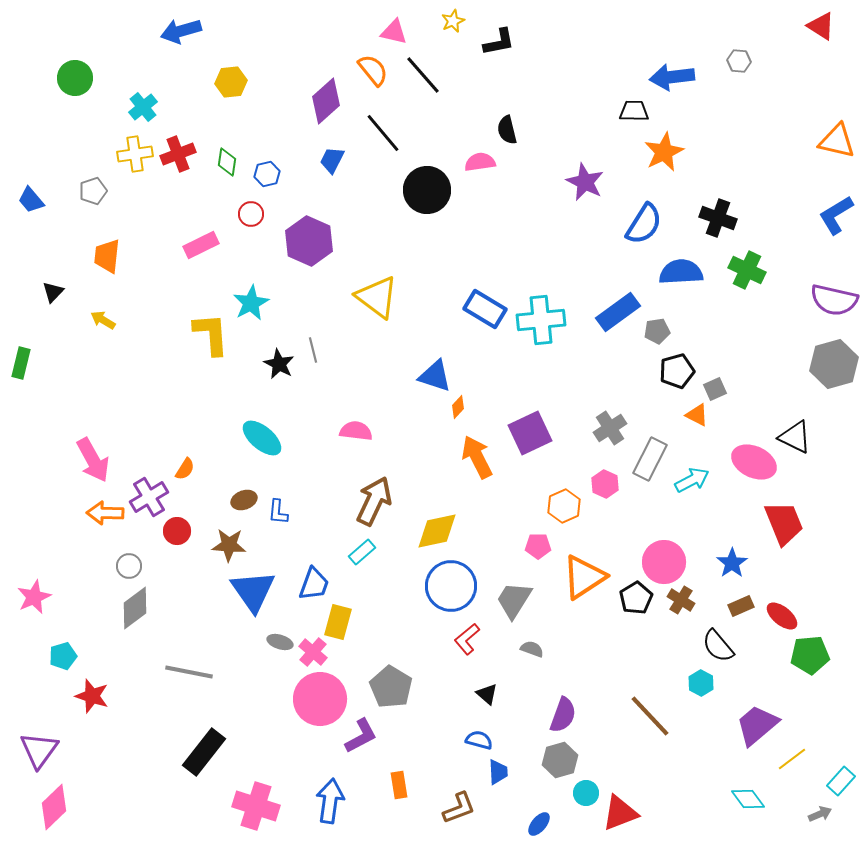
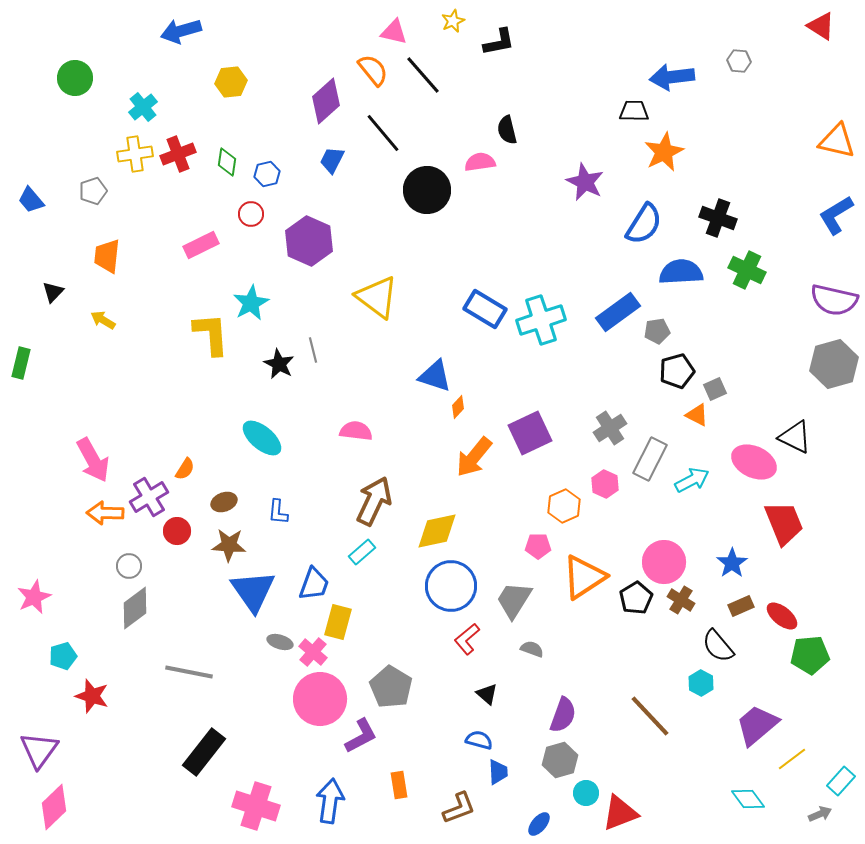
cyan cross at (541, 320): rotated 12 degrees counterclockwise
orange arrow at (477, 457): moved 3 px left; rotated 114 degrees counterclockwise
brown ellipse at (244, 500): moved 20 px left, 2 px down
